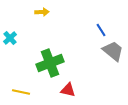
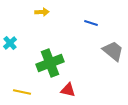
blue line: moved 10 px left, 7 px up; rotated 40 degrees counterclockwise
cyan cross: moved 5 px down
yellow line: moved 1 px right
